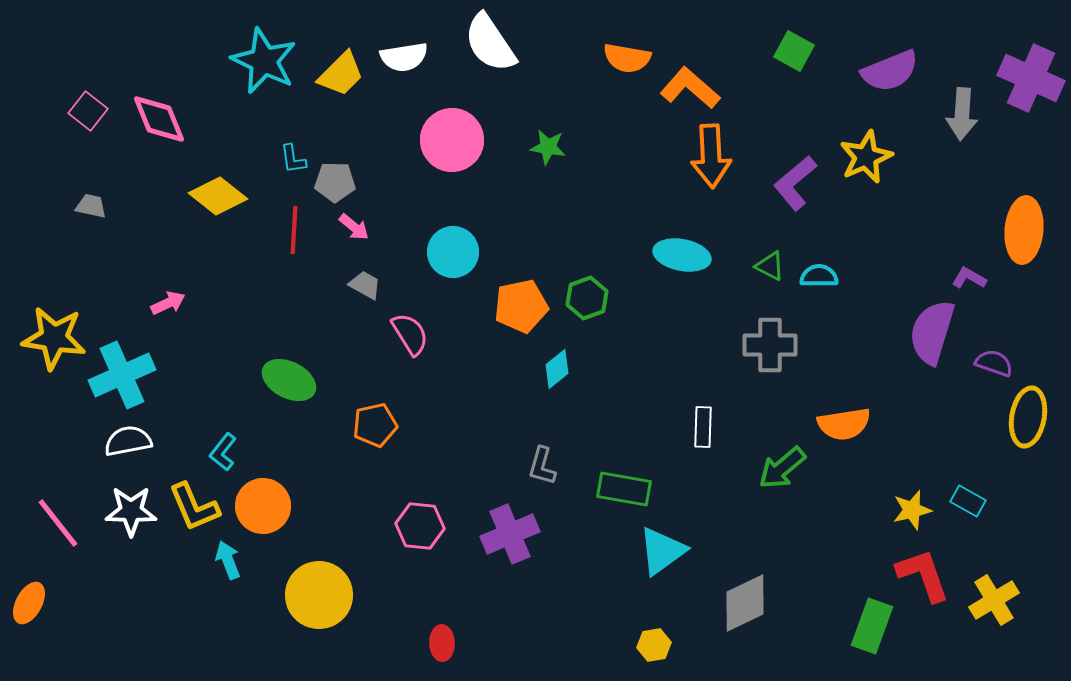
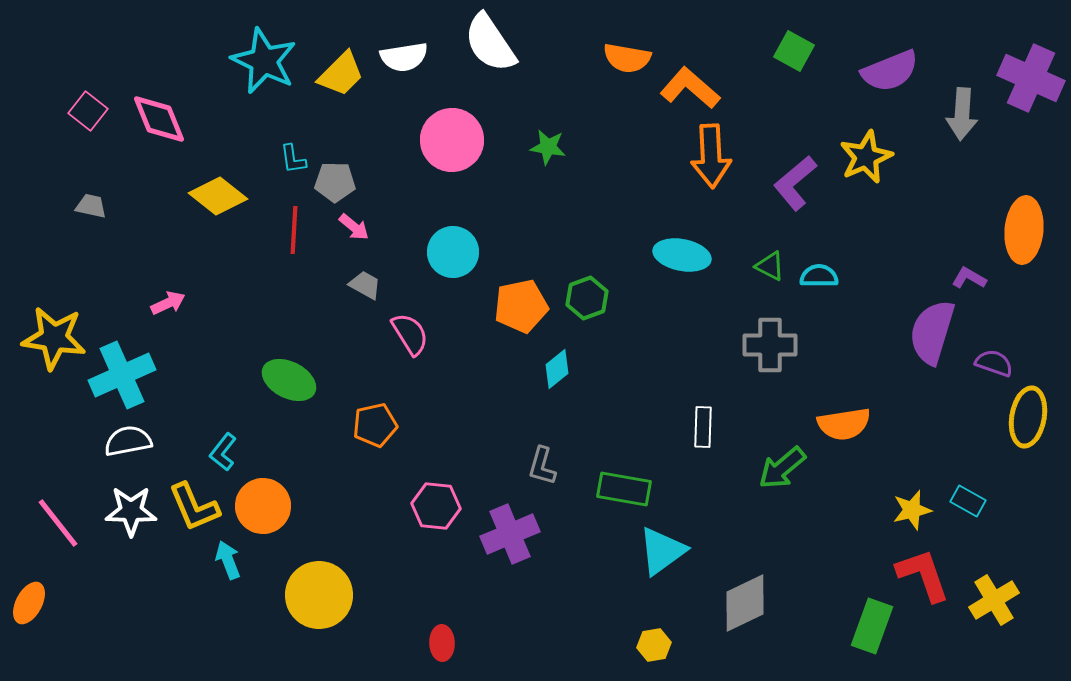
pink hexagon at (420, 526): moved 16 px right, 20 px up
